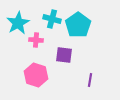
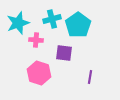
cyan cross: rotated 30 degrees counterclockwise
cyan star: rotated 10 degrees clockwise
purple square: moved 2 px up
pink hexagon: moved 3 px right, 2 px up
purple line: moved 3 px up
